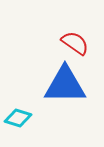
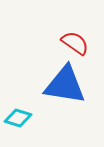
blue triangle: rotated 9 degrees clockwise
